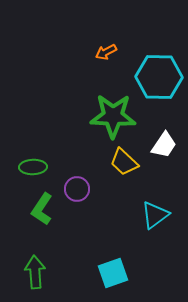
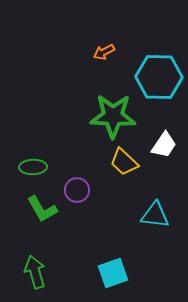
orange arrow: moved 2 px left
purple circle: moved 1 px down
green L-shape: rotated 64 degrees counterclockwise
cyan triangle: rotated 44 degrees clockwise
green arrow: rotated 12 degrees counterclockwise
